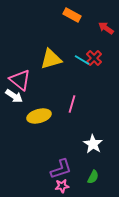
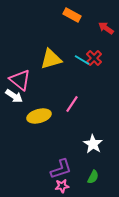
pink line: rotated 18 degrees clockwise
